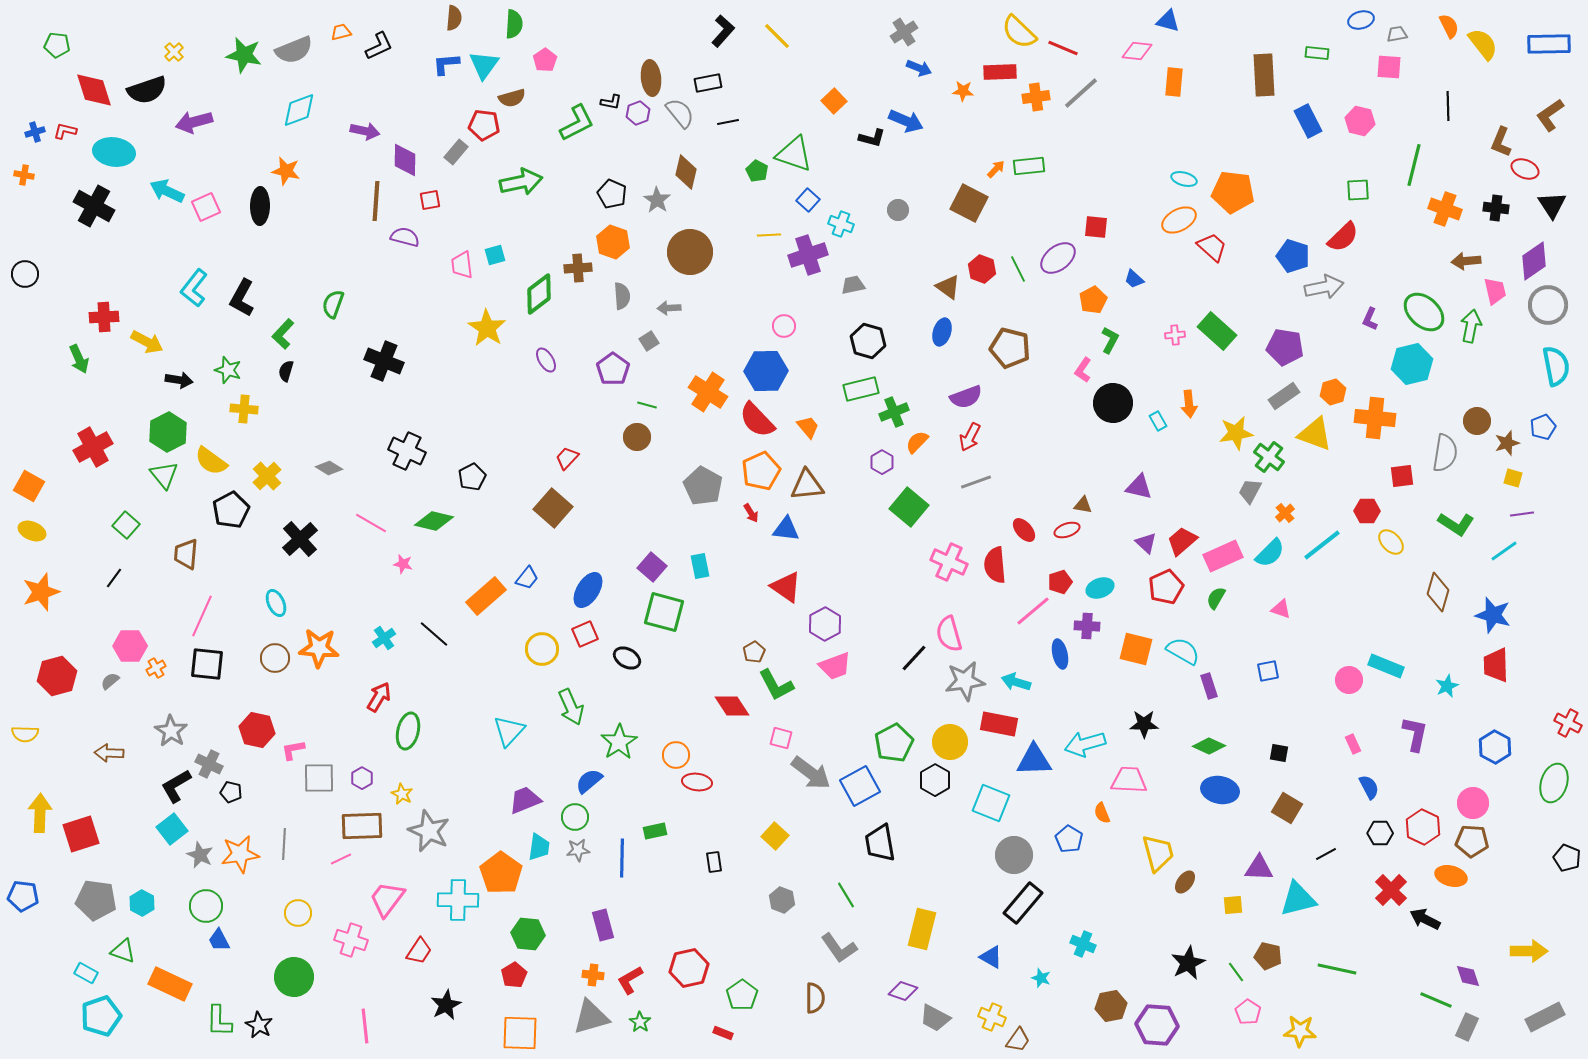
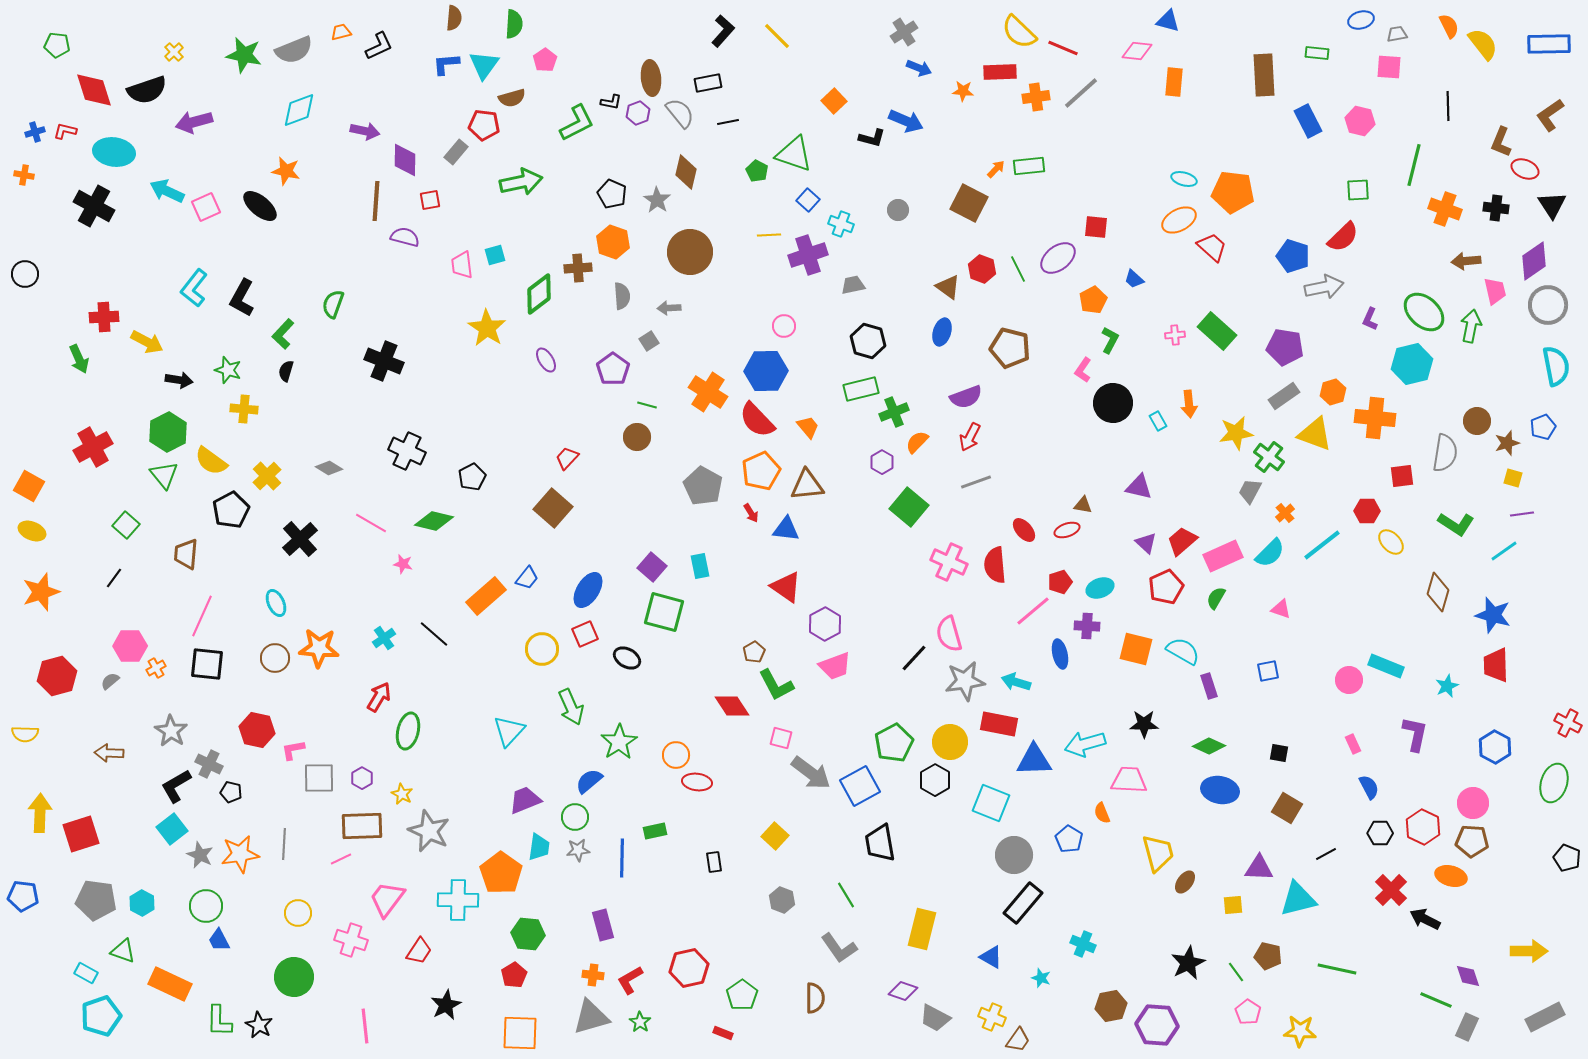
black ellipse at (260, 206): rotated 51 degrees counterclockwise
